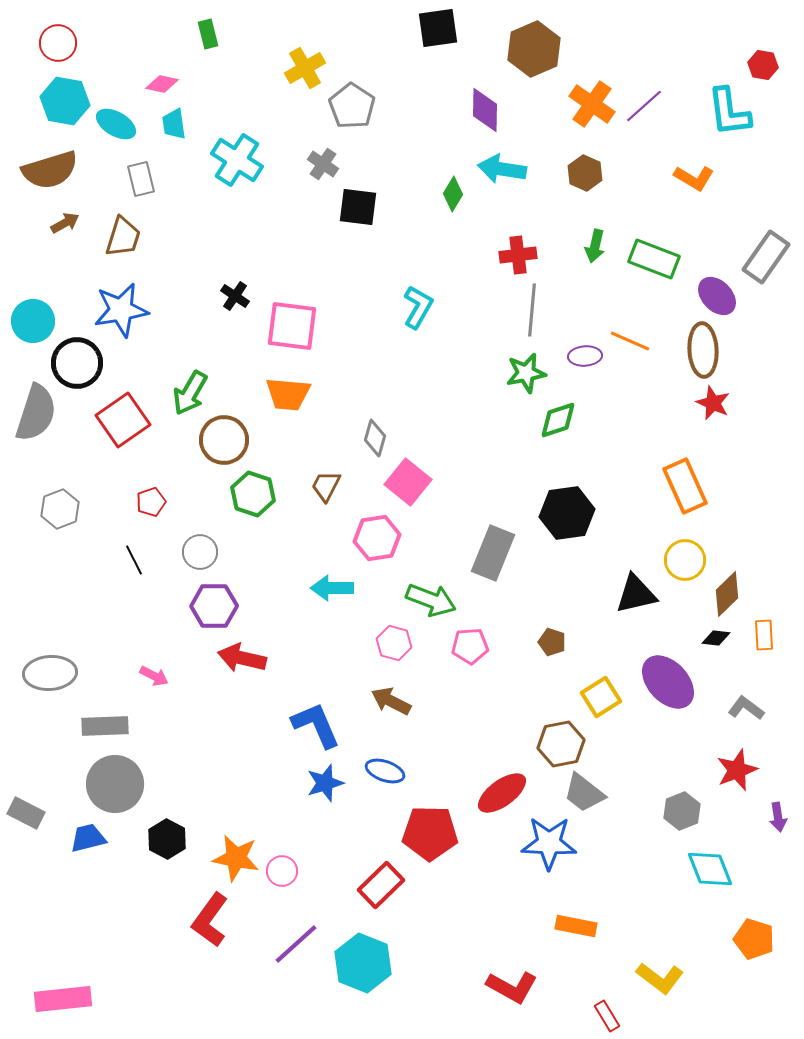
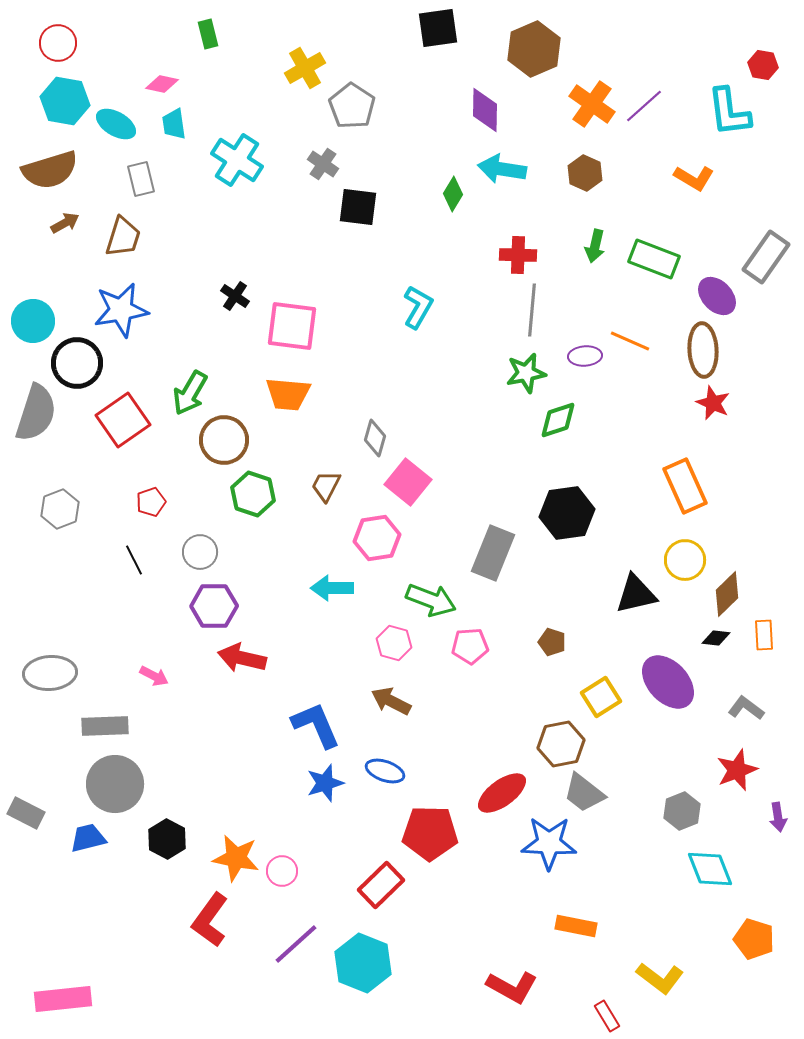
red cross at (518, 255): rotated 9 degrees clockwise
